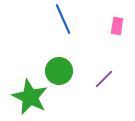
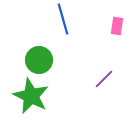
blue line: rotated 8 degrees clockwise
green circle: moved 20 px left, 11 px up
green star: moved 1 px right, 1 px up
